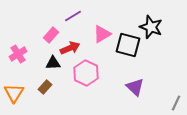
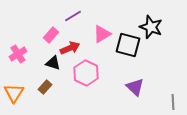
black triangle: rotated 21 degrees clockwise
gray line: moved 3 px left, 1 px up; rotated 28 degrees counterclockwise
